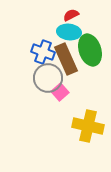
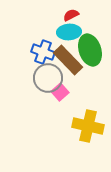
cyan ellipse: rotated 10 degrees counterclockwise
brown rectangle: moved 2 px right, 1 px down; rotated 20 degrees counterclockwise
